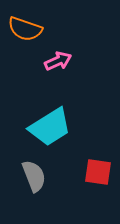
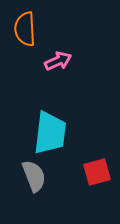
orange semicircle: rotated 68 degrees clockwise
cyan trapezoid: moved 6 px down; rotated 51 degrees counterclockwise
red square: moved 1 px left; rotated 24 degrees counterclockwise
